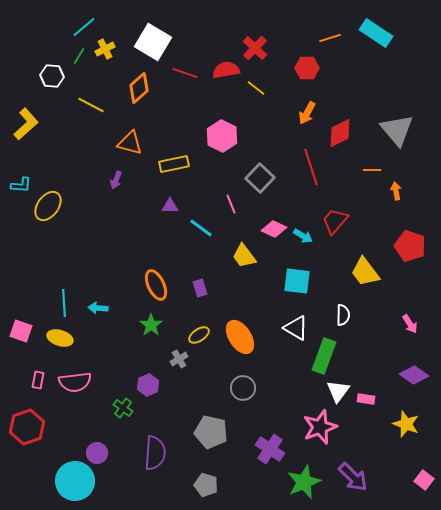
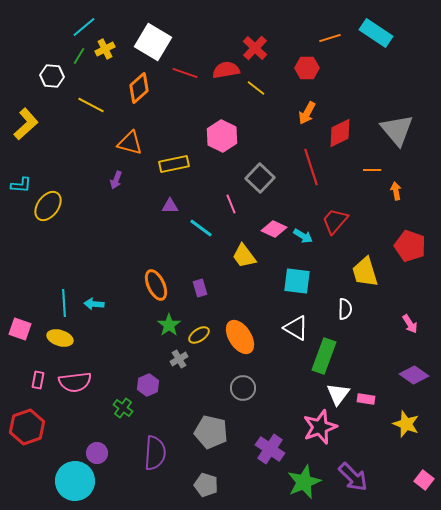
yellow trapezoid at (365, 272): rotated 20 degrees clockwise
cyan arrow at (98, 308): moved 4 px left, 4 px up
white semicircle at (343, 315): moved 2 px right, 6 px up
green star at (151, 325): moved 18 px right
pink square at (21, 331): moved 1 px left, 2 px up
white triangle at (338, 391): moved 3 px down
